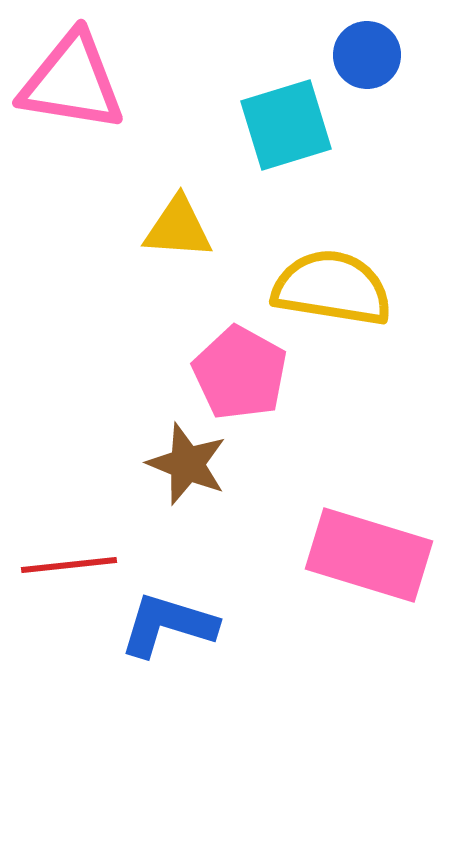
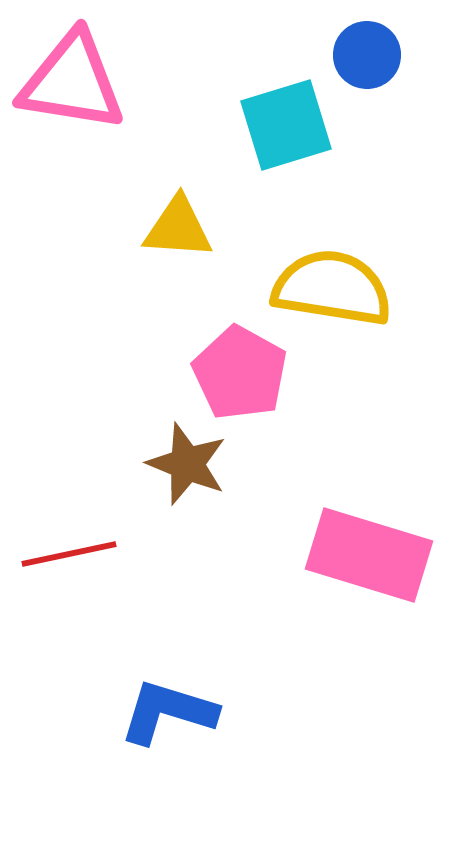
red line: moved 11 px up; rotated 6 degrees counterclockwise
blue L-shape: moved 87 px down
